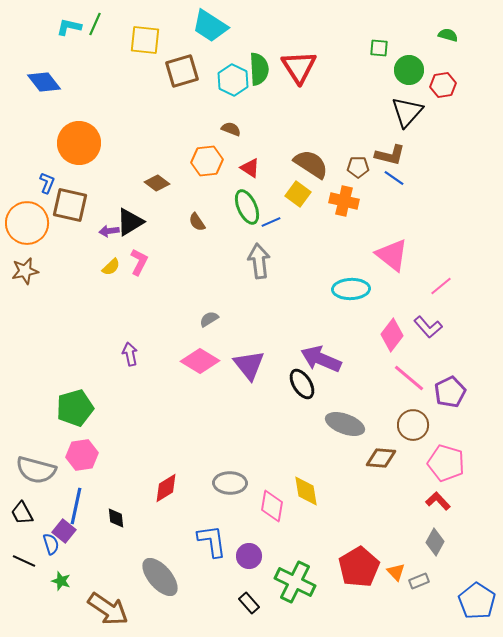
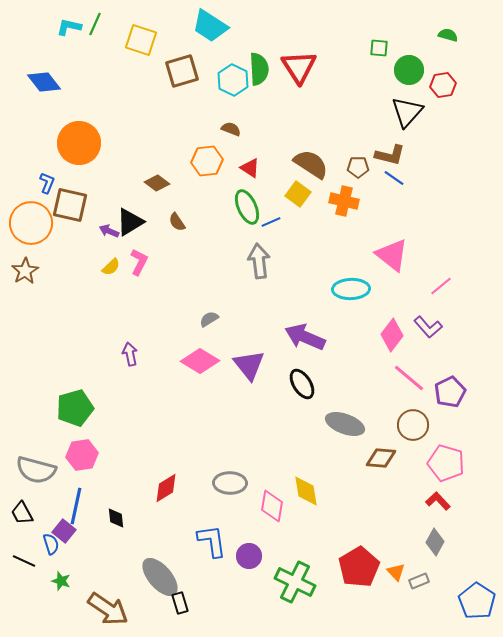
yellow square at (145, 40): moved 4 px left; rotated 12 degrees clockwise
brown semicircle at (197, 222): moved 20 px left
orange circle at (27, 223): moved 4 px right
purple arrow at (109, 231): rotated 30 degrees clockwise
brown star at (25, 271): rotated 20 degrees counterclockwise
purple arrow at (321, 359): moved 16 px left, 22 px up
black rectangle at (249, 603): moved 69 px left; rotated 25 degrees clockwise
